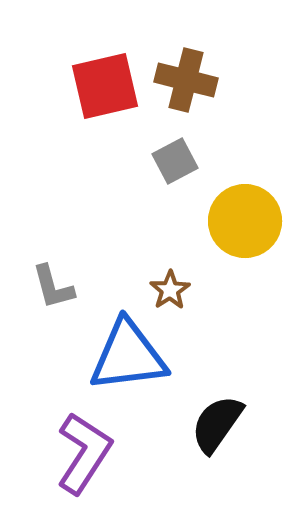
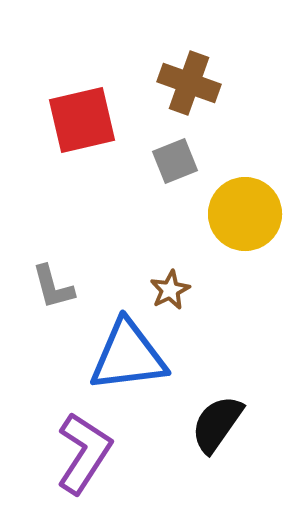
brown cross: moved 3 px right, 3 px down; rotated 6 degrees clockwise
red square: moved 23 px left, 34 px down
gray square: rotated 6 degrees clockwise
yellow circle: moved 7 px up
brown star: rotated 6 degrees clockwise
